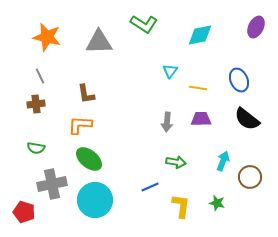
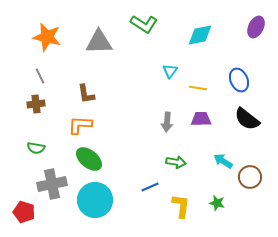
cyan arrow: rotated 78 degrees counterclockwise
